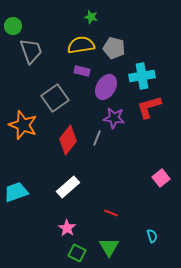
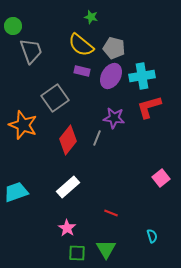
yellow semicircle: rotated 132 degrees counterclockwise
purple ellipse: moved 5 px right, 11 px up
green triangle: moved 3 px left, 2 px down
green square: rotated 24 degrees counterclockwise
